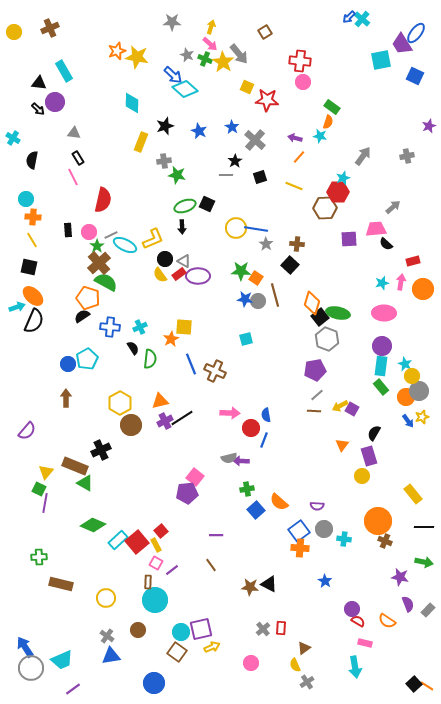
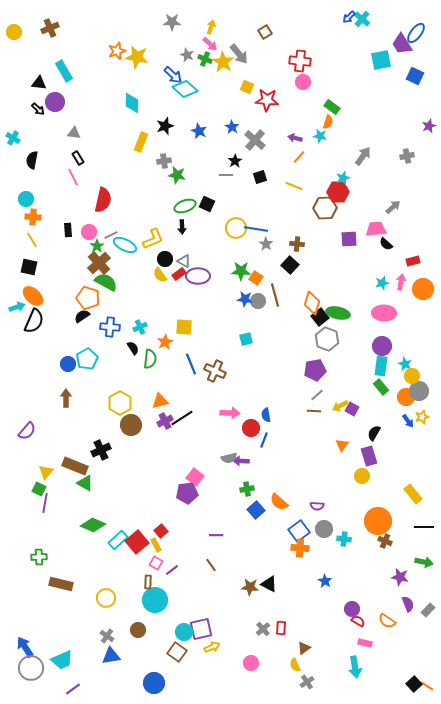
orange star at (171, 339): moved 6 px left, 3 px down
cyan circle at (181, 632): moved 3 px right
